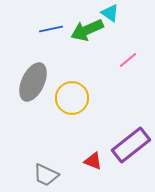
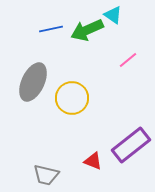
cyan triangle: moved 3 px right, 2 px down
gray trapezoid: rotated 12 degrees counterclockwise
